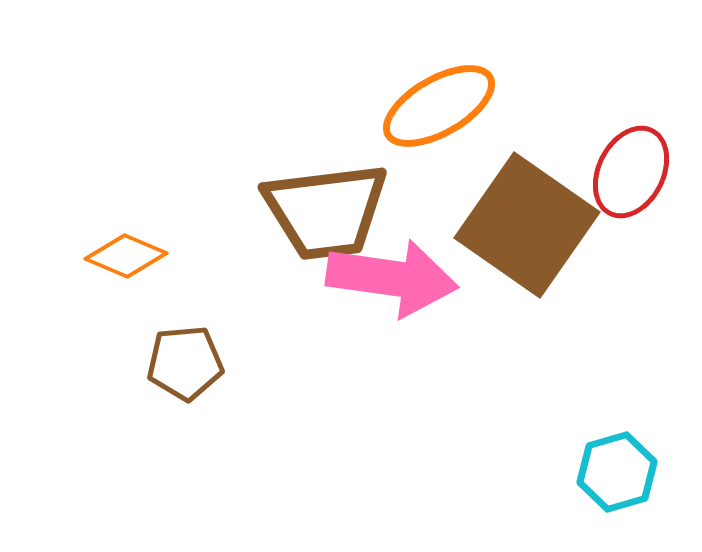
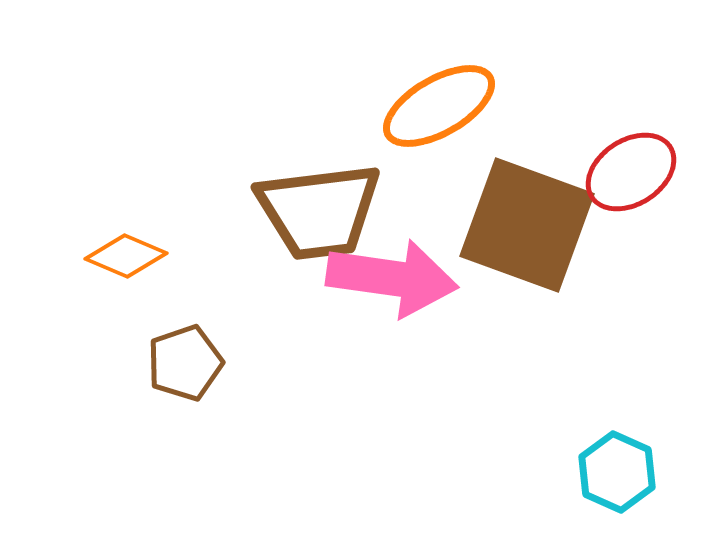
red ellipse: rotated 30 degrees clockwise
brown trapezoid: moved 7 px left
brown square: rotated 15 degrees counterclockwise
brown pentagon: rotated 14 degrees counterclockwise
cyan hexagon: rotated 20 degrees counterclockwise
